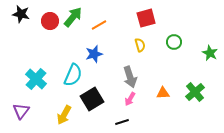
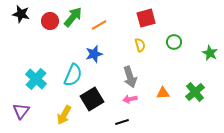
pink arrow: rotated 48 degrees clockwise
